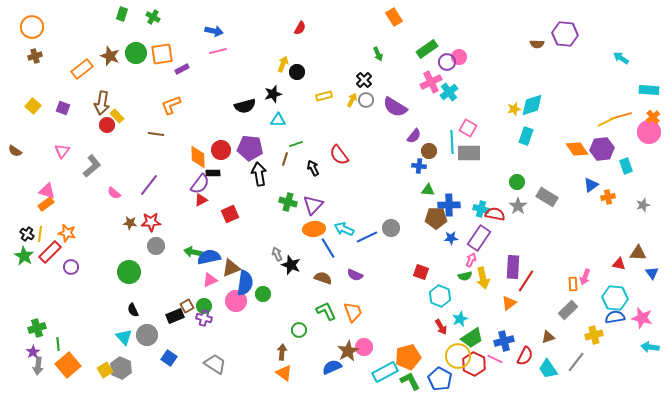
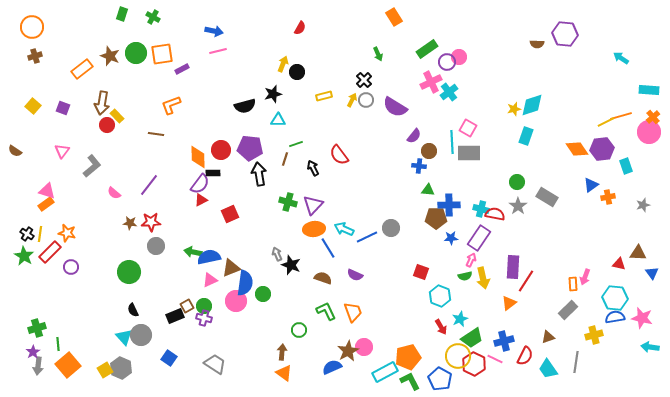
gray circle at (147, 335): moved 6 px left
gray line at (576, 362): rotated 30 degrees counterclockwise
